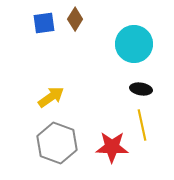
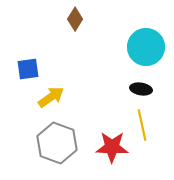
blue square: moved 16 px left, 46 px down
cyan circle: moved 12 px right, 3 px down
